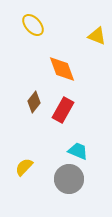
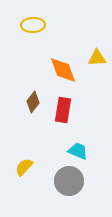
yellow ellipse: rotated 50 degrees counterclockwise
yellow triangle: moved 22 px down; rotated 24 degrees counterclockwise
orange diamond: moved 1 px right, 1 px down
brown diamond: moved 1 px left
red rectangle: rotated 20 degrees counterclockwise
gray circle: moved 2 px down
